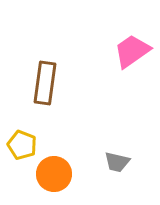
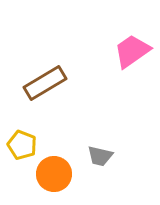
brown rectangle: rotated 51 degrees clockwise
gray trapezoid: moved 17 px left, 6 px up
